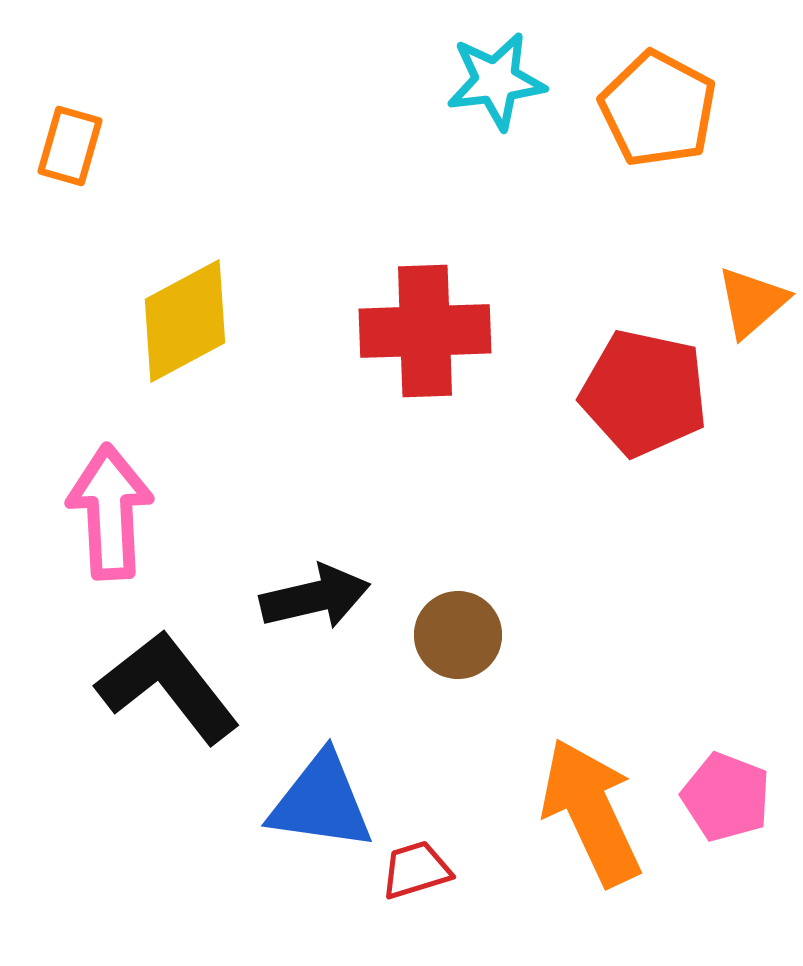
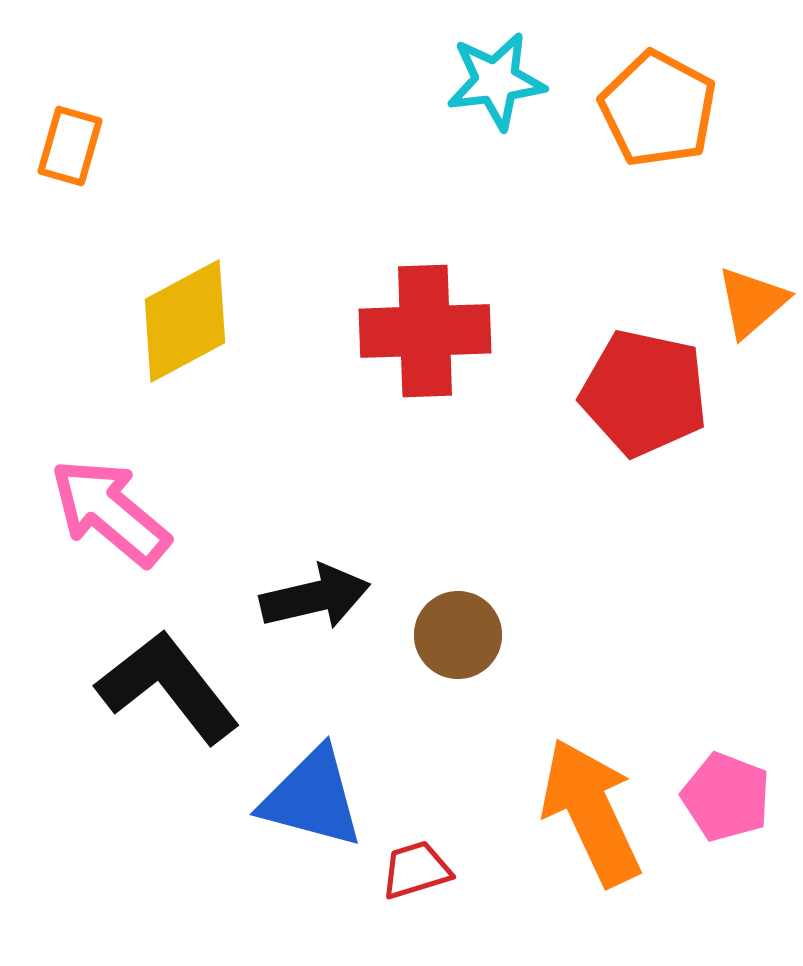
pink arrow: rotated 47 degrees counterclockwise
blue triangle: moved 9 px left, 4 px up; rotated 7 degrees clockwise
